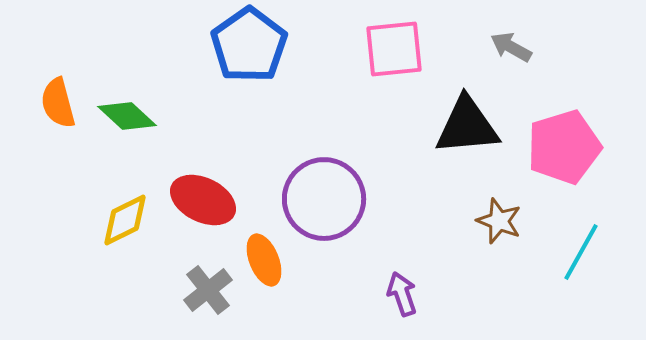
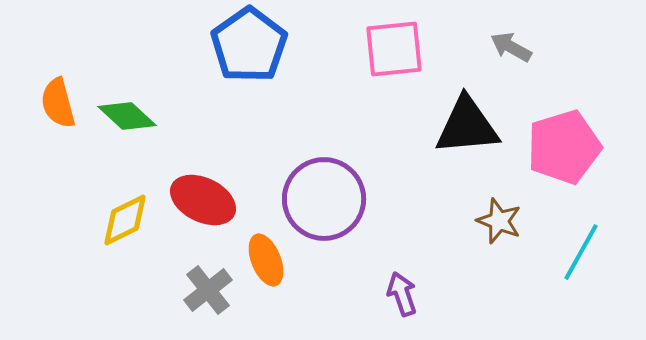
orange ellipse: moved 2 px right
